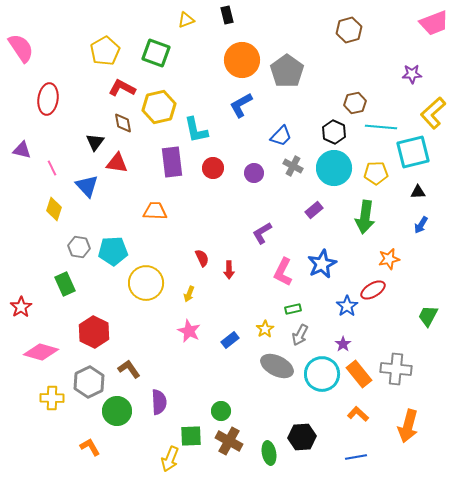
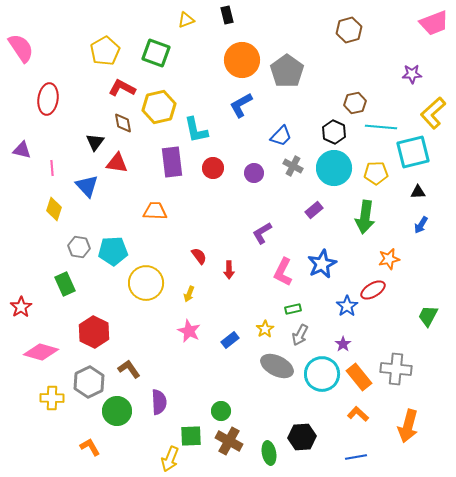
pink line at (52, 168): rotated 21 degrees clockwise
red semicircle at (202, 258): moved 3 px left, 2 px up; rotated 12 degrees counterclockwise
orange rectangle at (359, 374): moved 3 px down
